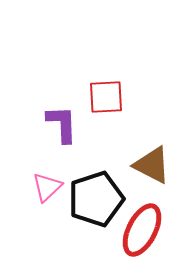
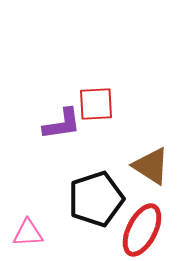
red square: moved 10 px left, 7 px down
purple L-shape: rotated 84 degrees clockwise
brown triangle: moved 1 px left, 1 px down; rotated 6 degrees clockwise
pink triangle: moved 19 px left, 46 px down; rotated 40 degrees clockwise
